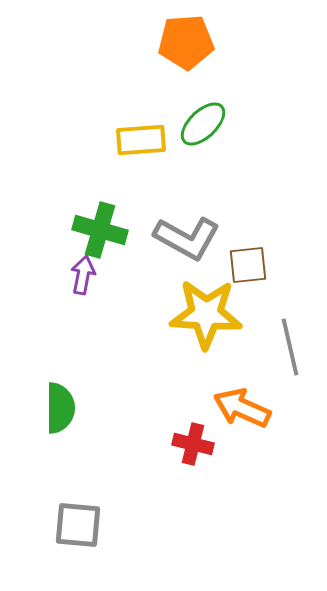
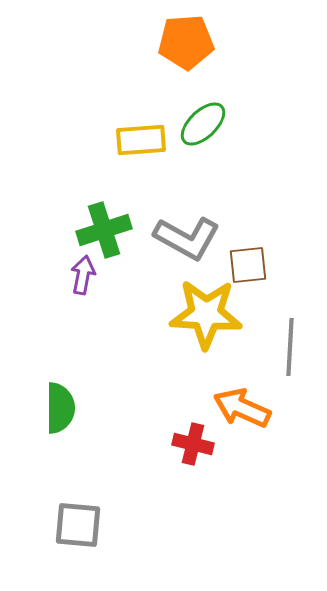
green cross: moved 4 px right; rotated 34 degrees counterclockwise
gray line: rotated 16 degrees clockwise
